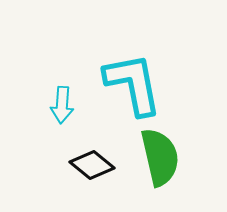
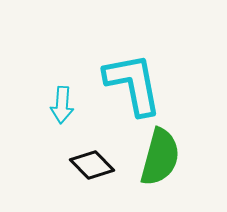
green semicircle: rotated 28 degrees clockwise
black diamond: rotated 6 degrees clockwise
